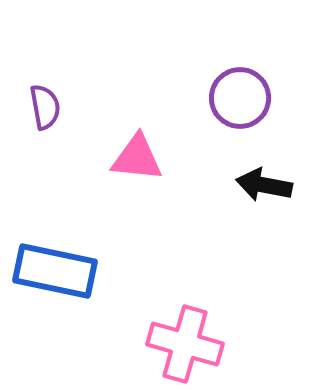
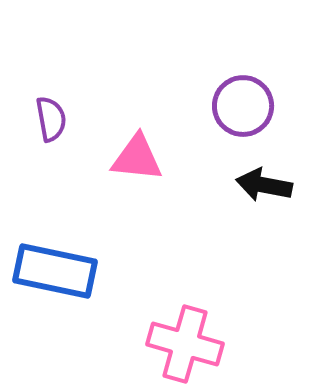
purple circle: moved 3 px right, 8 px down
purple semicircle: moved 6 px right, 12 px down
